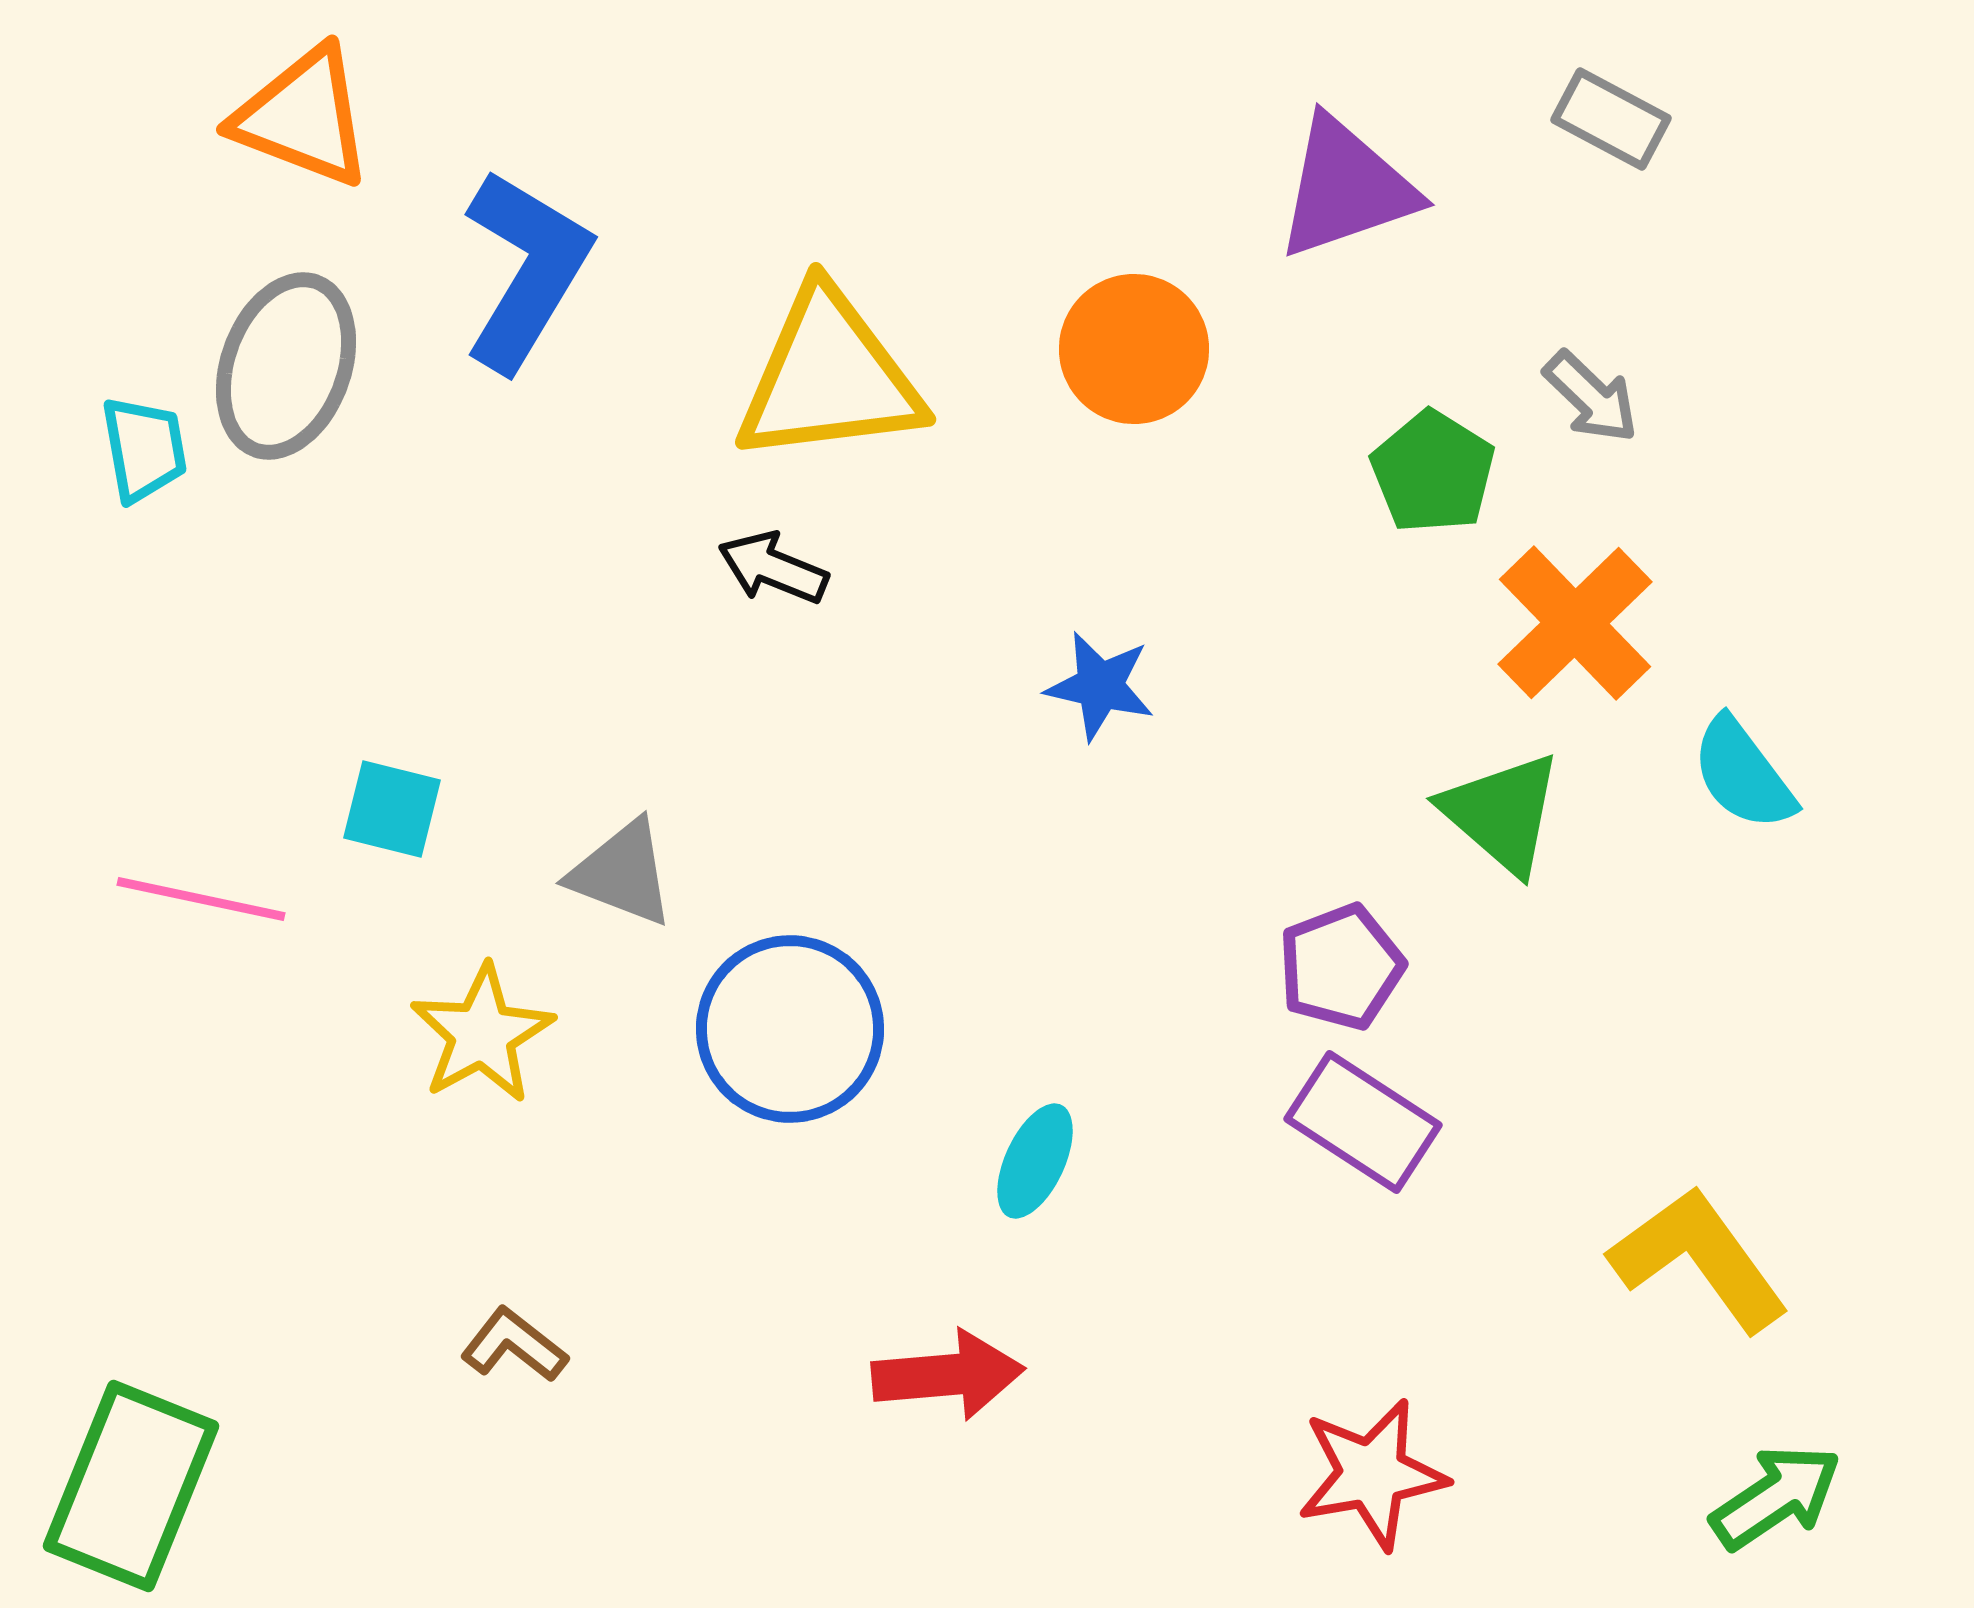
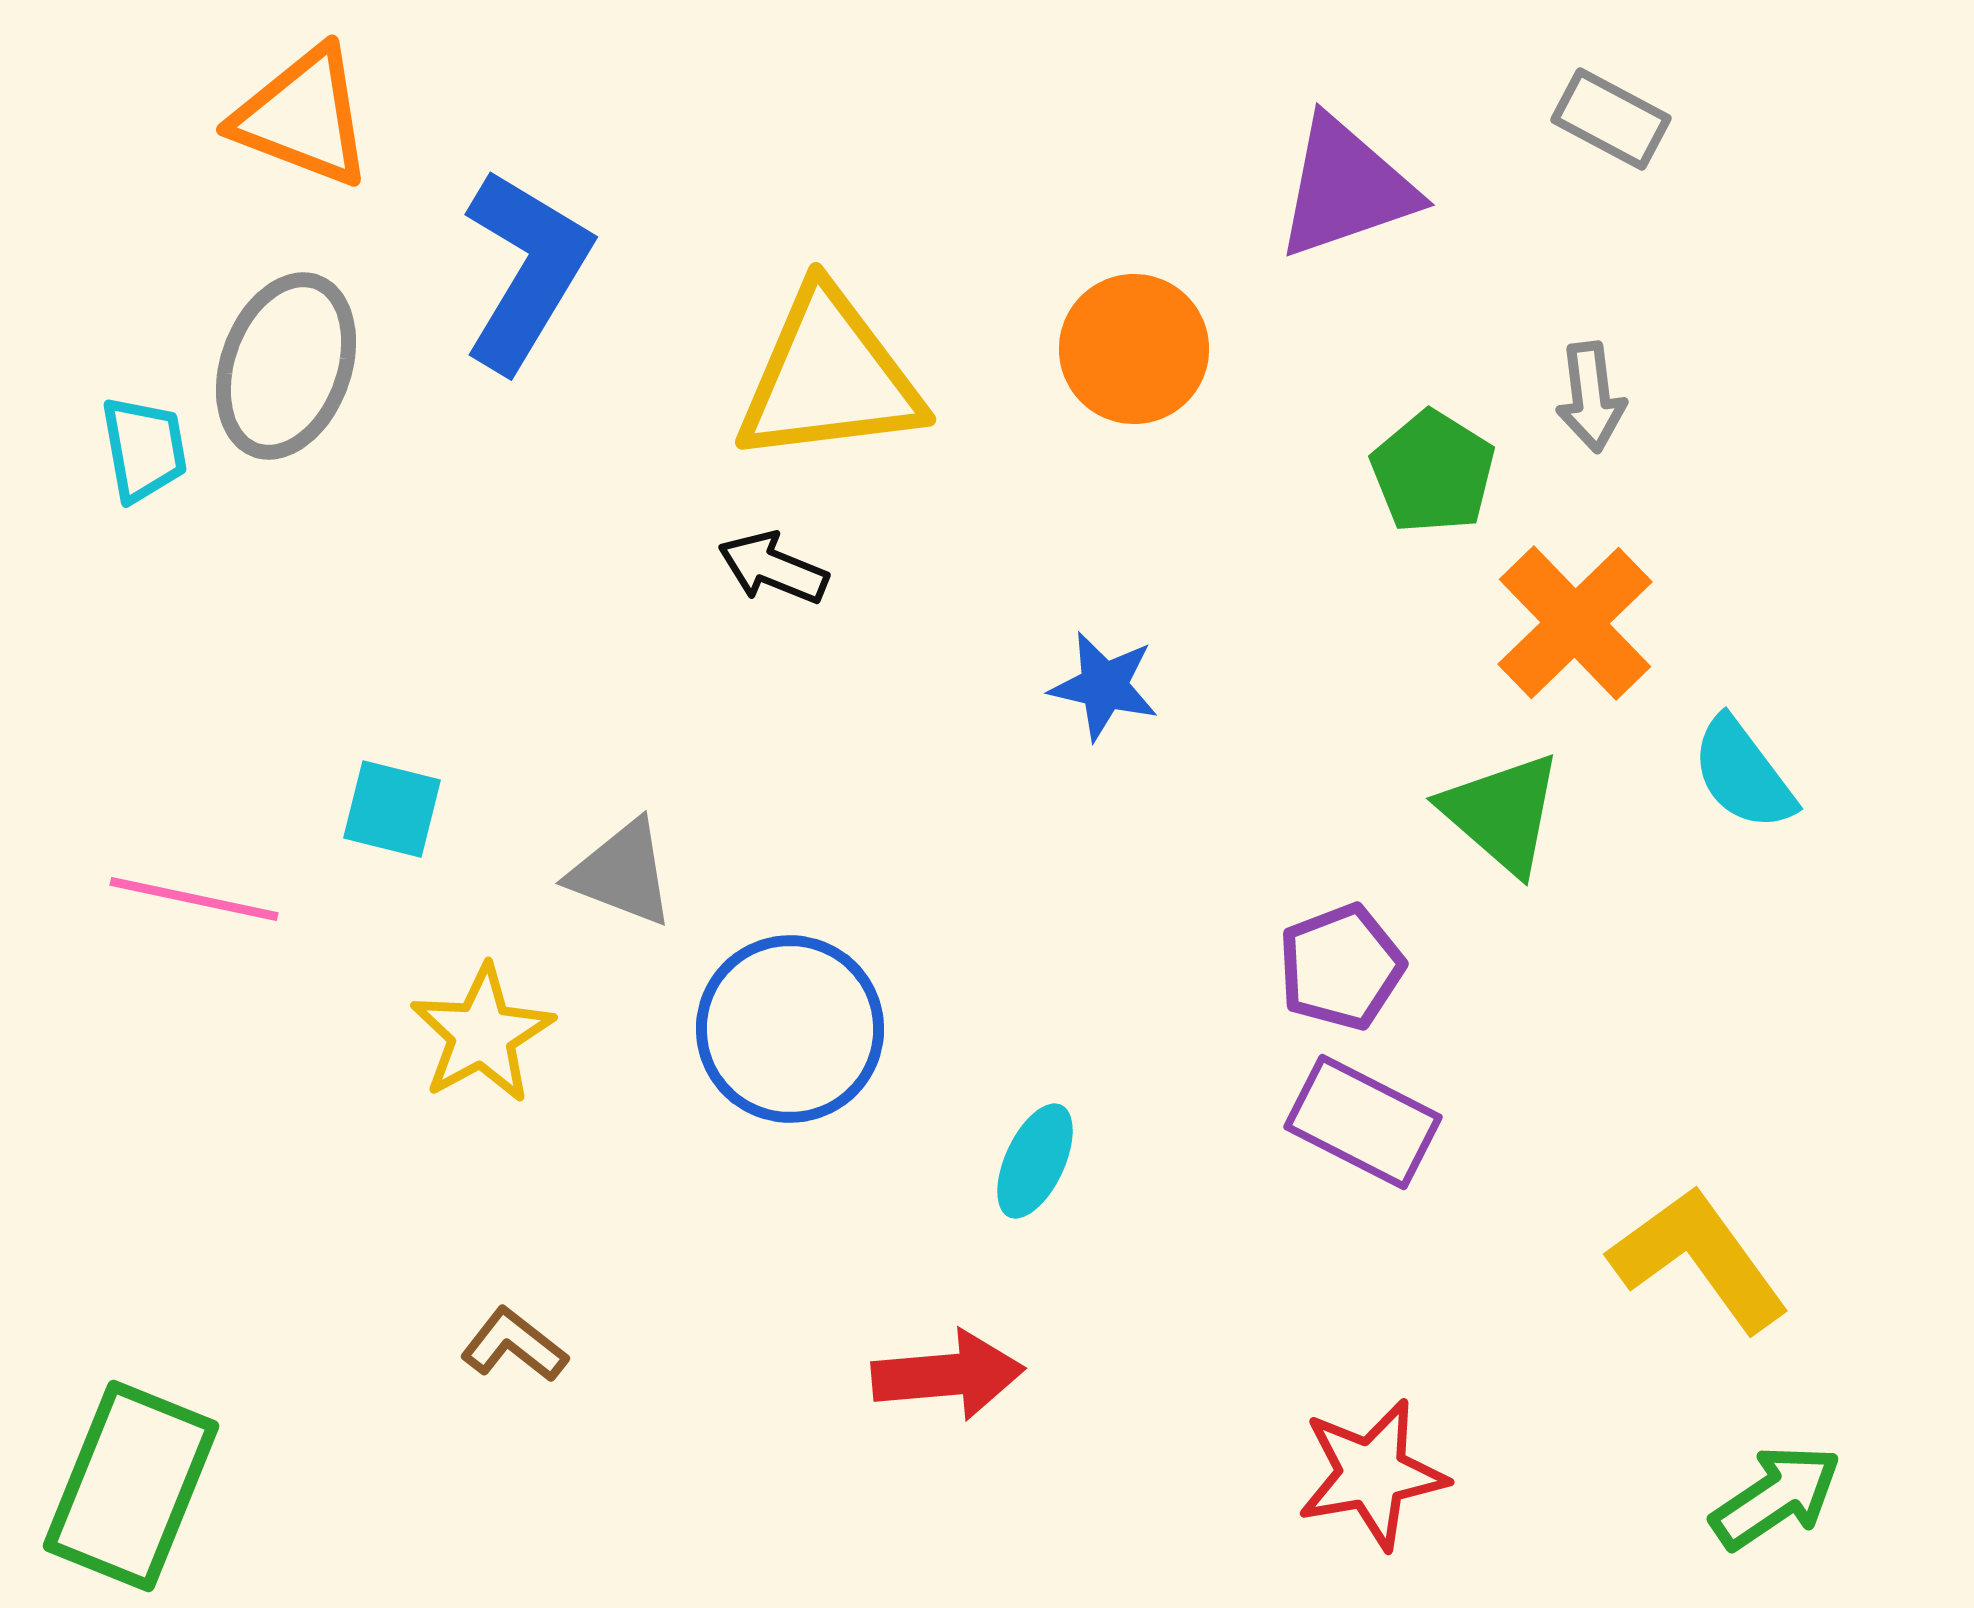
gray arrow: rotated 39 degrees clockwise
blue star: moved 4 px right
pink line: moved 7 px left
purple rectangle: rotated 6 degrees counterclockwise
